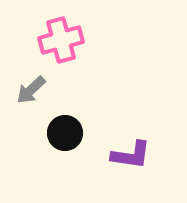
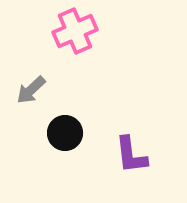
pink cross: moved 14 px right, 9 px up; rotated 9 degrees counterclockwise
purple L-shape: rotated 75 degrees clockwise
